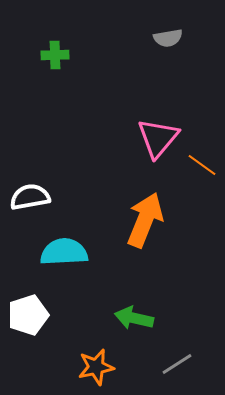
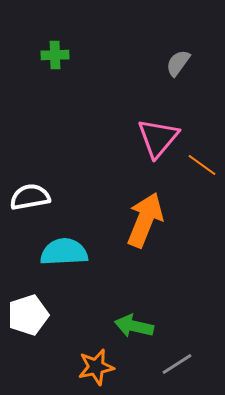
gray semicircle: moved 10 px right, 25 px down; rotated 136 degrees clockwise
green arrow: moved 8 px down
